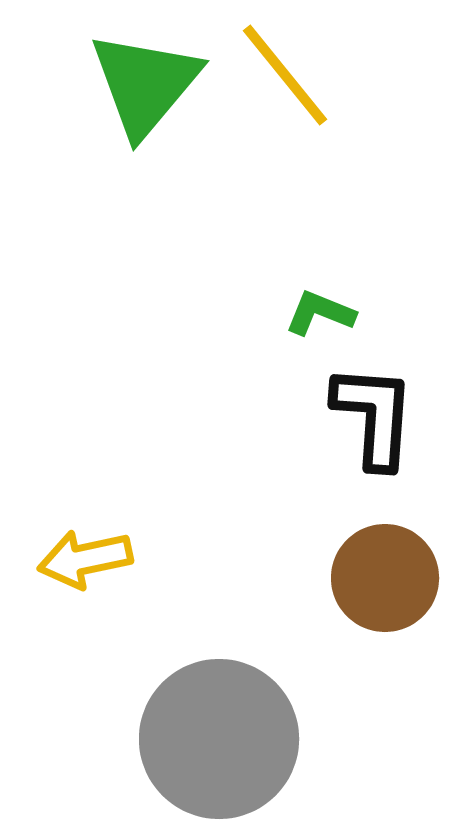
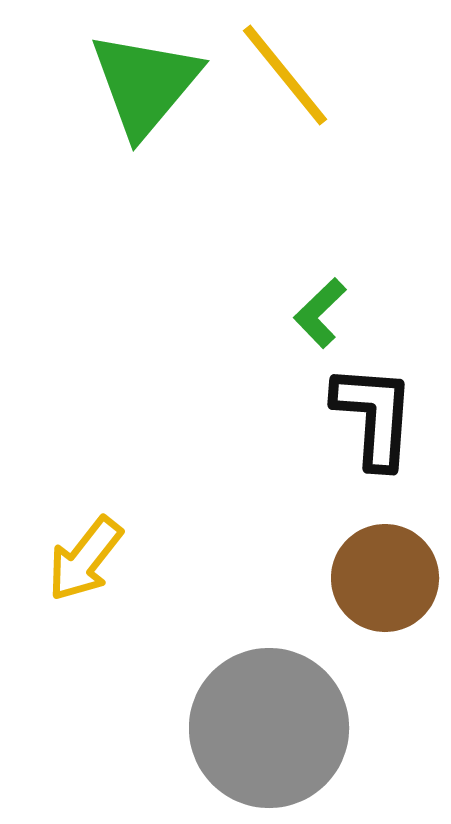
green L-shape: rotated 66 degrees counterclockwise
yellow arrow: rotated 40 degrees counterclockwise
gray circle: moved 50 px right, 11 px up
